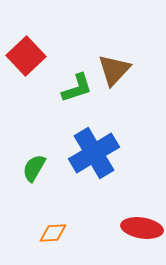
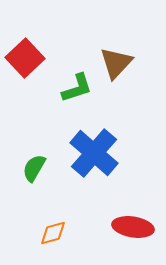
red square: moved 1 px left, 2 px down
brown triangle: moved 2 px right, 7 px up
blue cross: rotated 18 degrees counterclockwise
red ellipse: moved 9 px left, 1 px up
orange diamond: rotated 12 degrees counterclockwise
